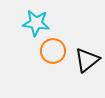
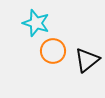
cyan star: rotated 12 degrees clockwise
